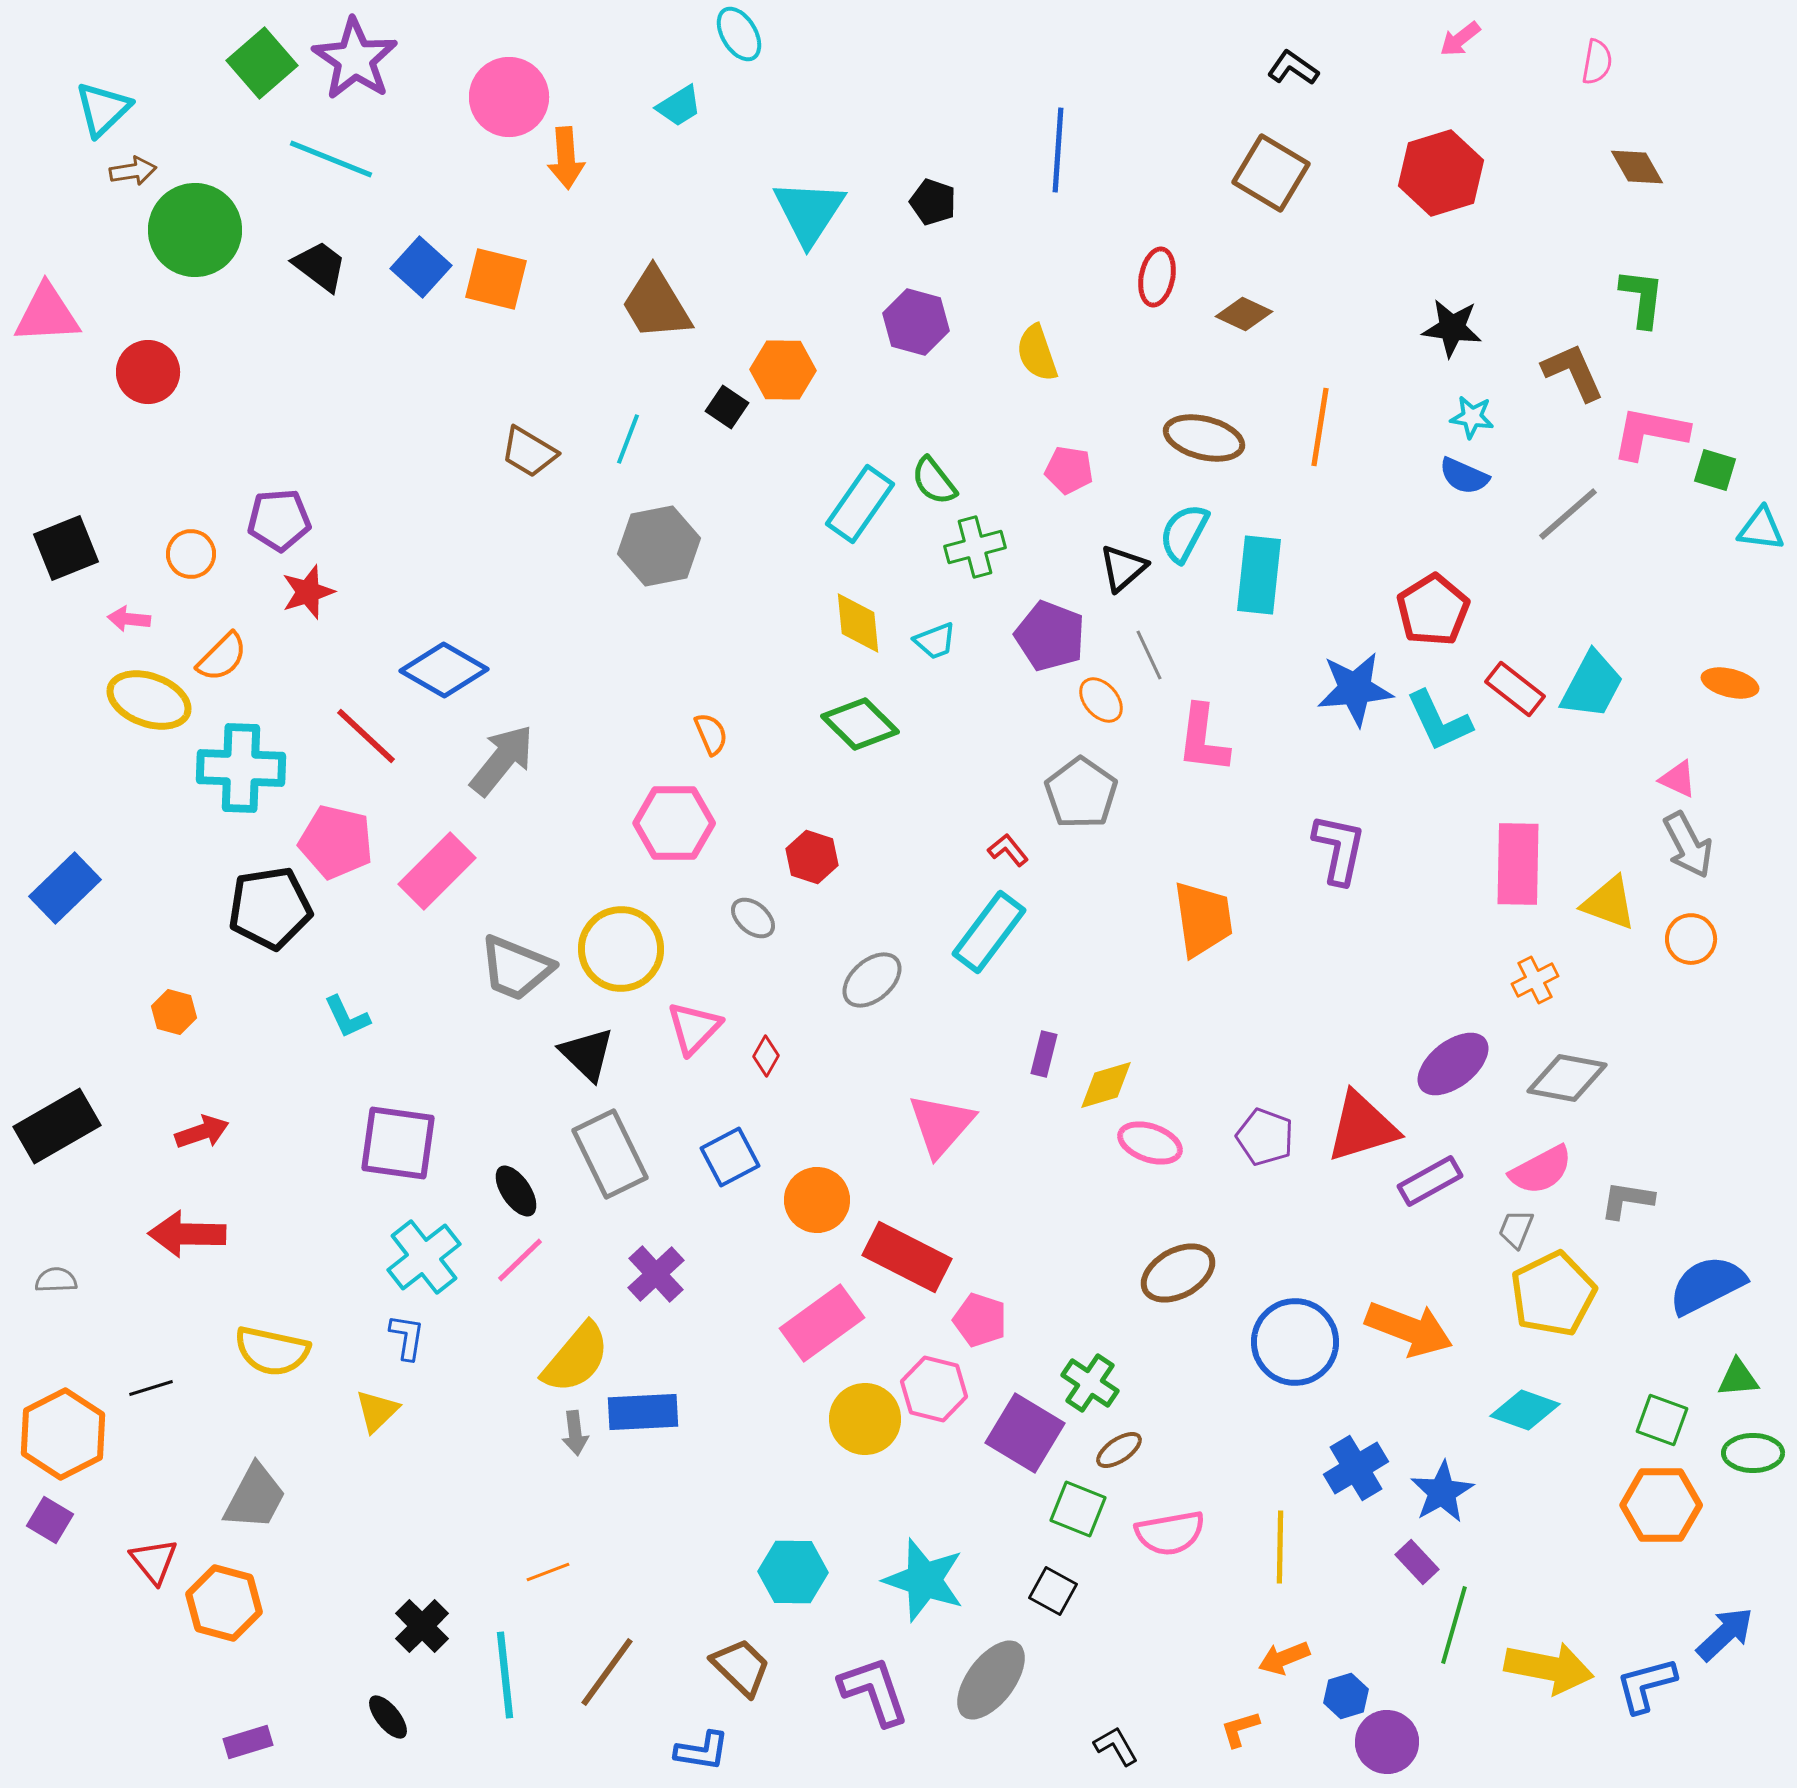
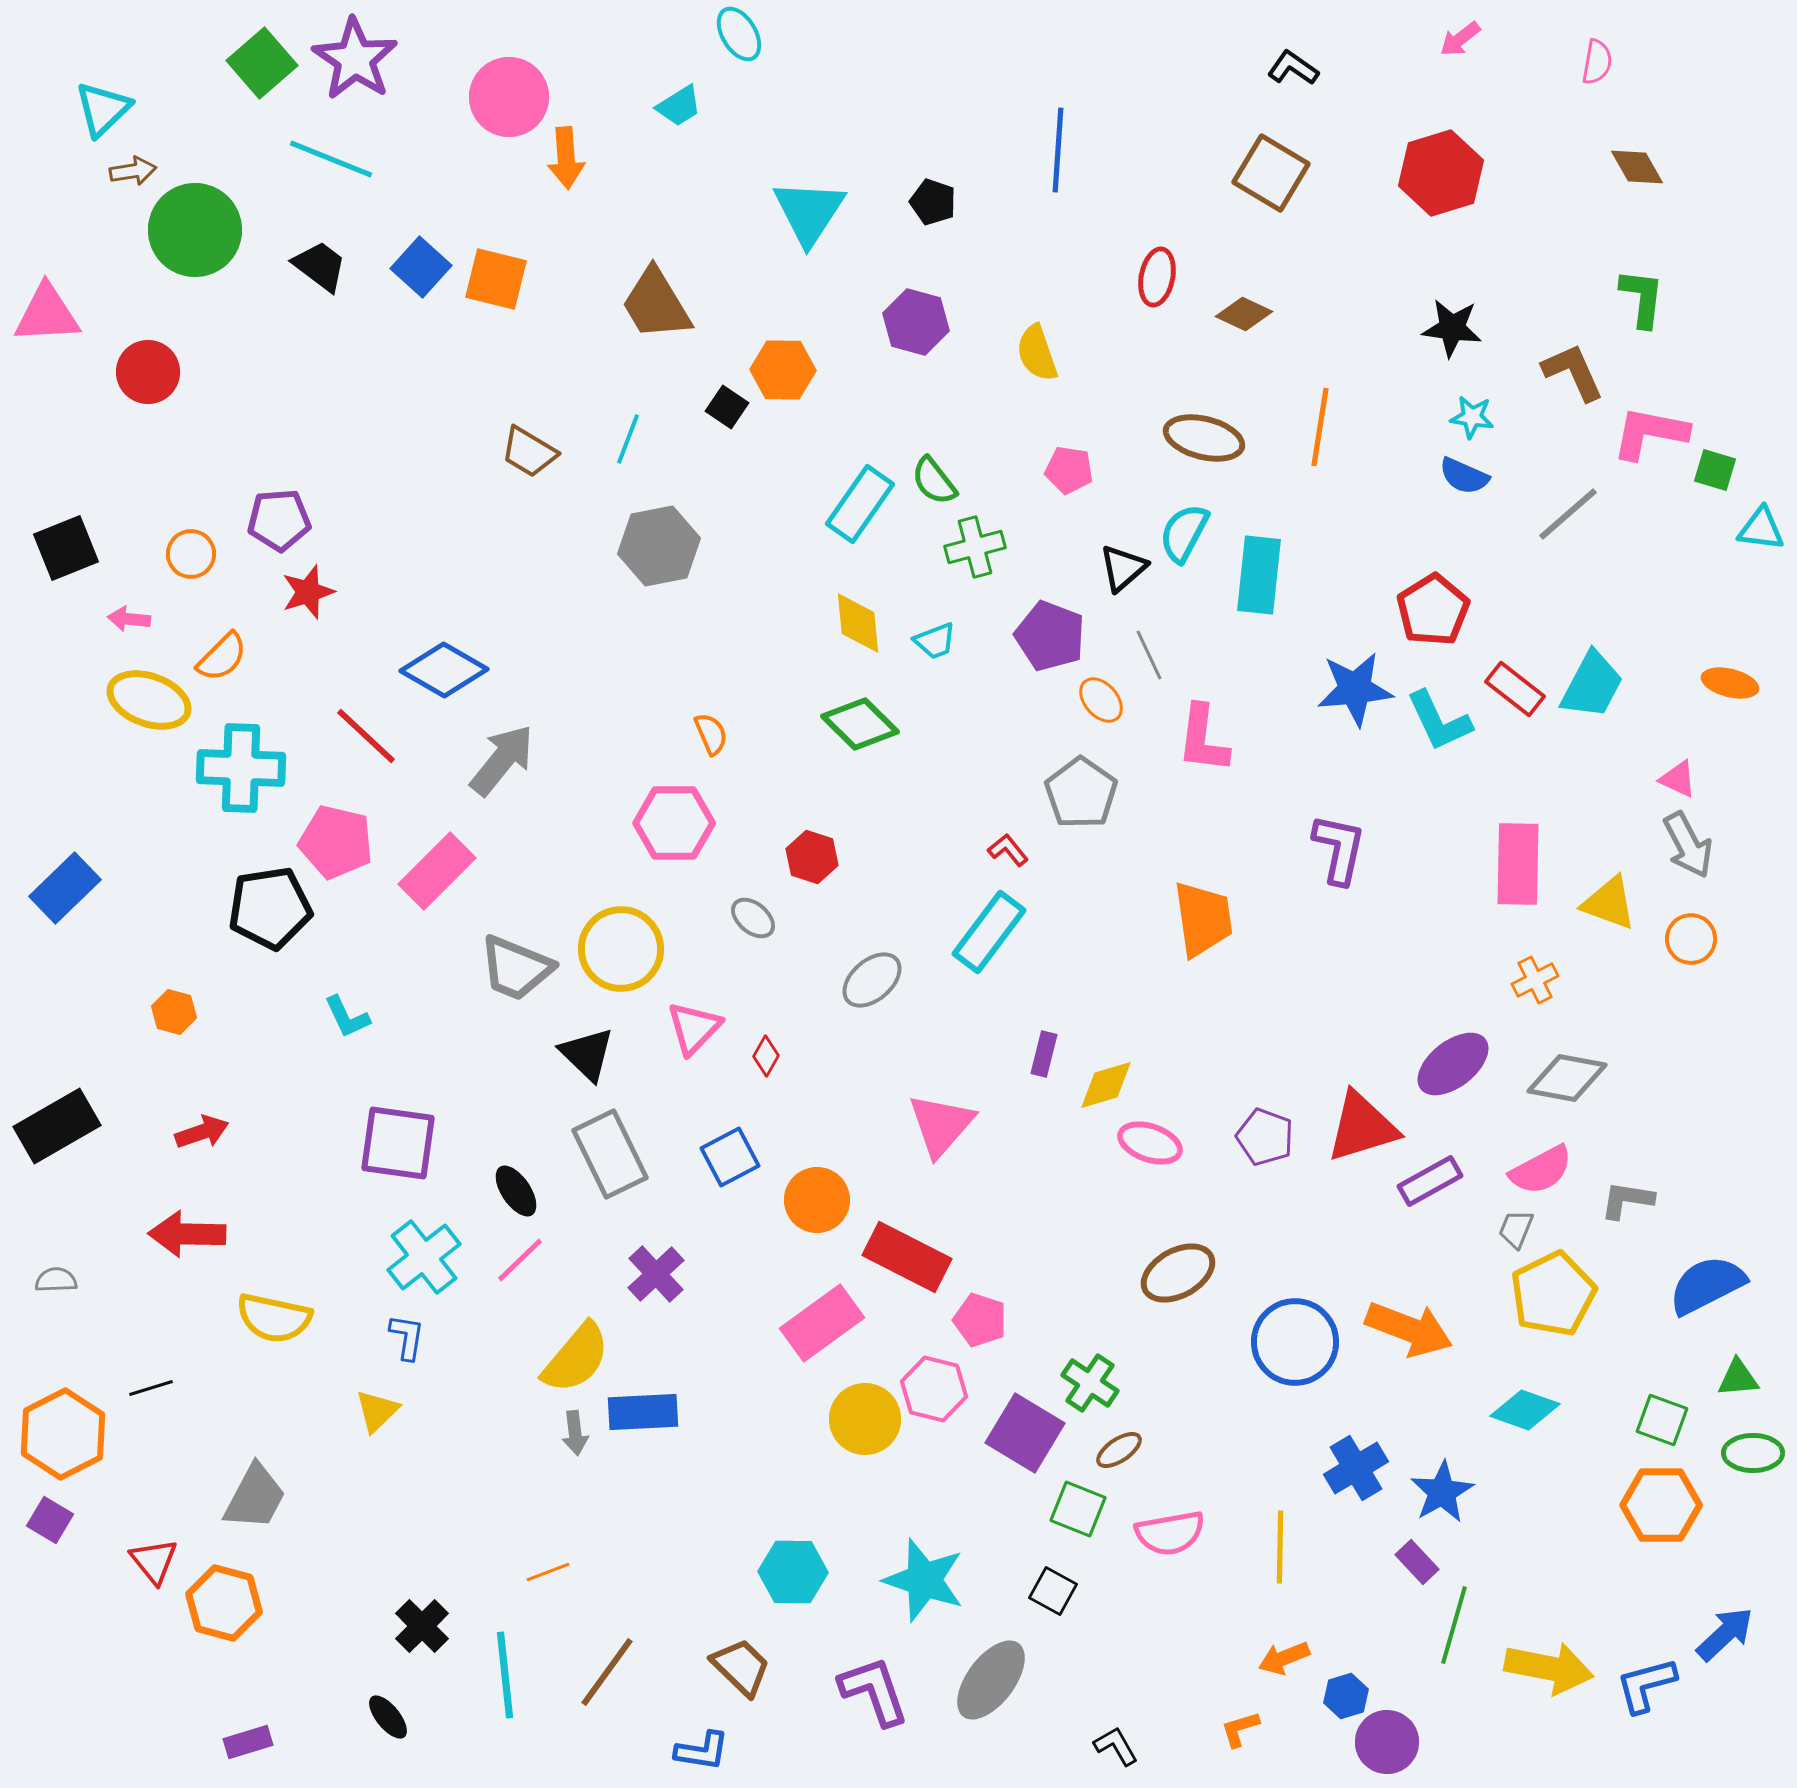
yellow semicircle at (272, 1351): moved 2 px right, 33 px up
